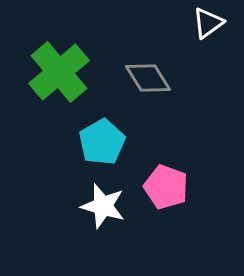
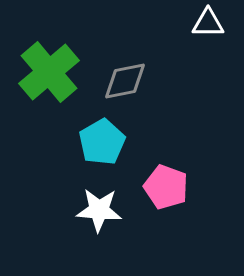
white triangle: rotated 36 degrees clockwise
green cross: moved 10 px left
gray diamond: moved 23 px left, 3 px down; rotated 69 degrees counterclockwise
white star: moved 4 px left, 4 px down; rotated 12 degrees counterclockwise
